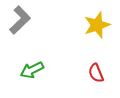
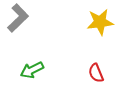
gray L-shape: moved 2 px left, 2 px up
yellow star: moved 3 px right, 3 px up; rotated 12 degrees clockwise
